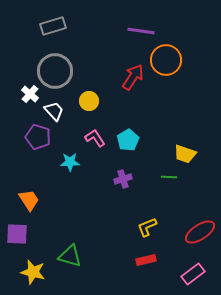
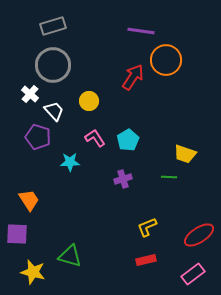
gray circle: moved 2 px left, 6 px up
red ellipse: moved 1 px left, 3 px down
